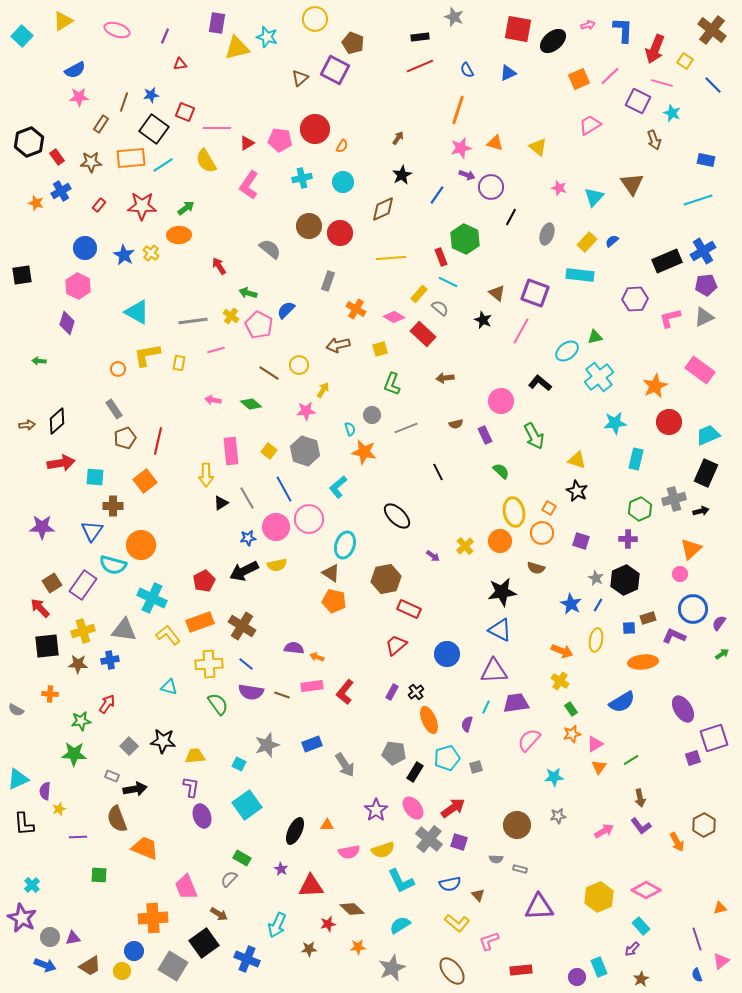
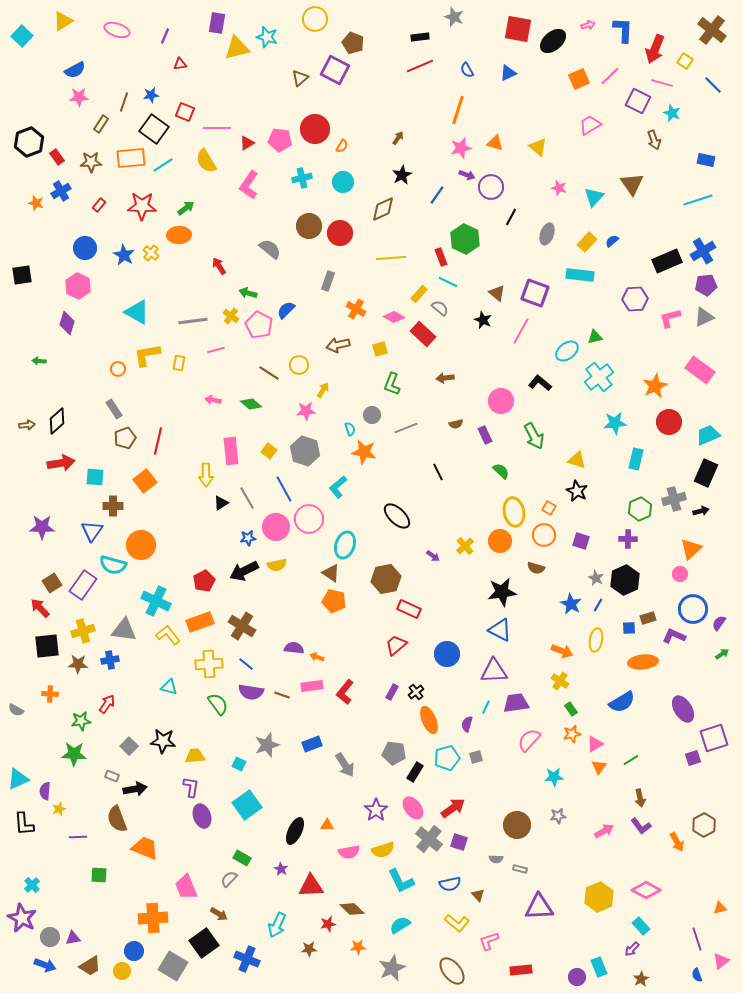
orange circle at (542, 533): moved 2 px right, 2 px down
cyan cross at (152, 598): moved 4 px right, 3 px down
gray square at (476, 767): moved 10 px up
